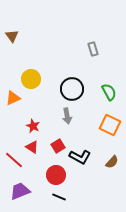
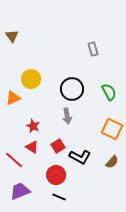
orange square: moved 2 px right, 4 px down
